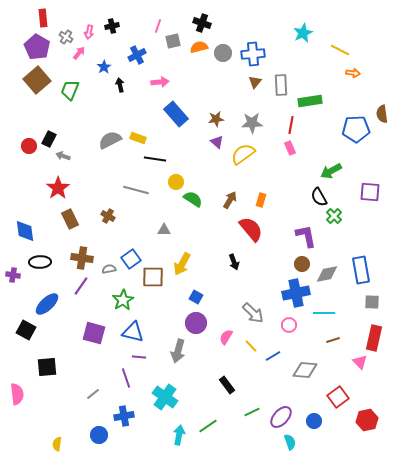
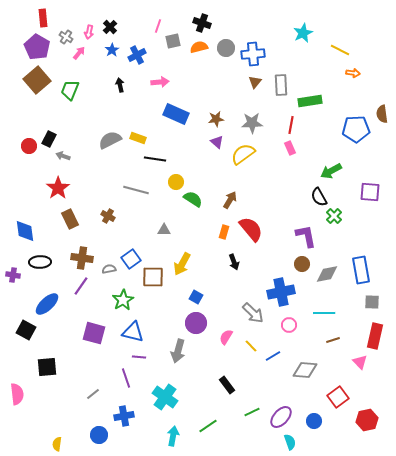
black cross at (112, 26): moved 2 px left, 1 px down; rotated 32 degrees counterclockwise
gray circle at (223, 53): moved 3 px right, 5 px up
blue star at (104, 67): moved 8 px right, 17 px up
blue rectangle at (176, 114): rotated 25 degrees counterclockwise
orange rectangle at (261, 200): moved 37 px left, 32 px down
blue cross at (296, 293): moved 15 px left, 1 px up
red rectangle at (374, 338): moved 1 px right, 2 px up
cyan arrow at (179, 435): moved 6 px left, 1 px down
